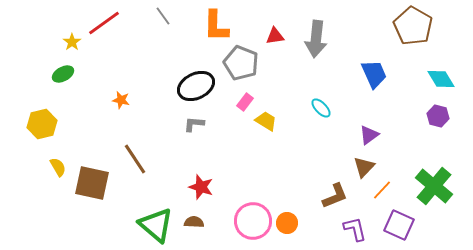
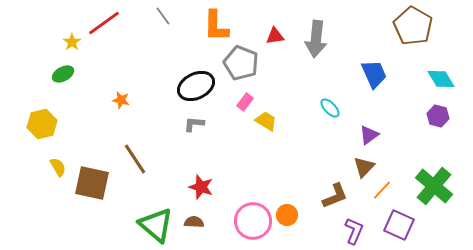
cyan ellipse: moved 9 px right
orange circle: moved 8 px up
purple L-shape: moved 1 px left, 2 px down; rotated 36 degrees clockwise
